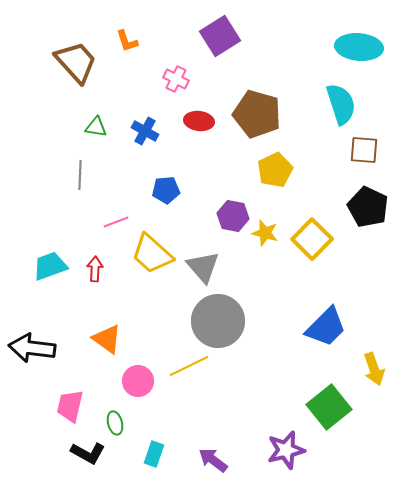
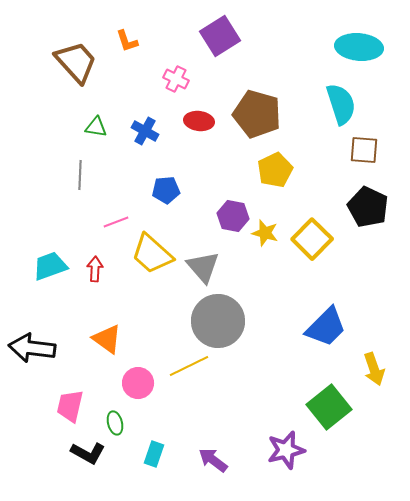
pink circle: moved 2 px down
